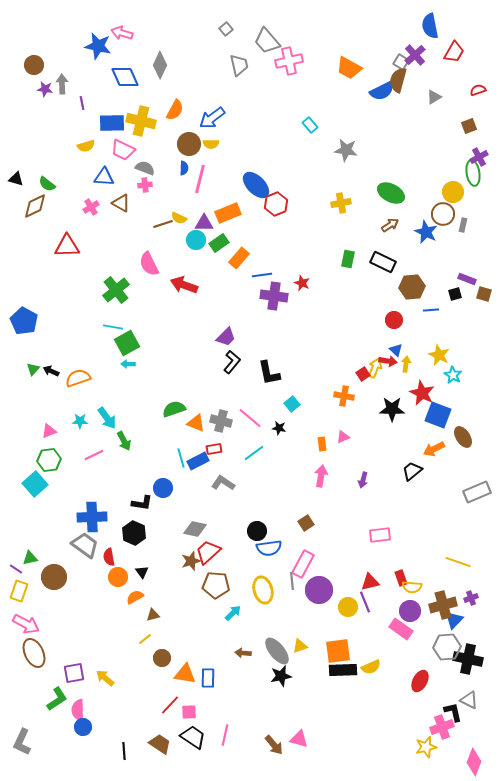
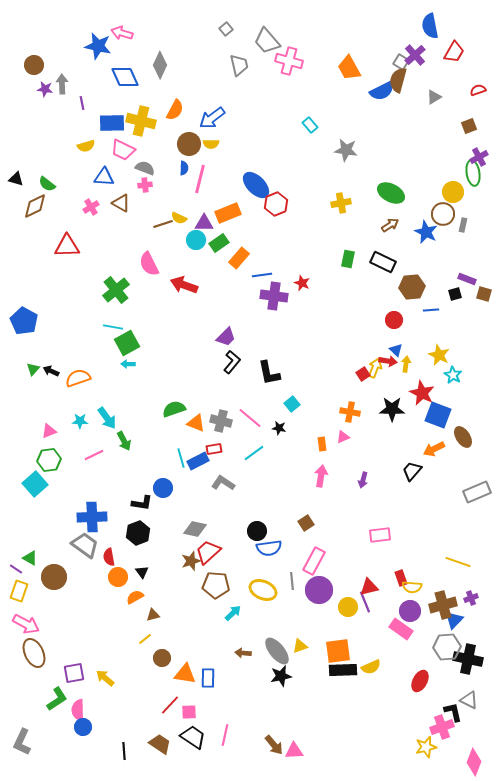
pink cross at (289, 61): rotated 28 degrees clockwise
orange trapezoid at (349, 68): rotated 32 degrees clockwise
orange cross at (344, 396): moved 6 px right, 16 px down
black trapezoid at (412, 471): rotated 10 degrees counterclockwise
black hexagon at (134, 533): moved 4 px right; rotated 15 degrees clockwise
green triangle at (30, 558): rotated 42 degrees clockwise
pink rectangle at (303, 564): moved 11 px right, 3 px up
red triangle at (370, 582): moved 1 px left, 5 px down
yellow ellipse at (263, 590): rotated 52 degrees counterclockwise
pink triangle at (299, 739): moved 5 px left, 12 px down; rotated 18 degrees counterclockwise
